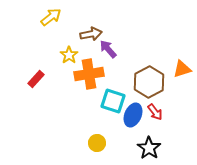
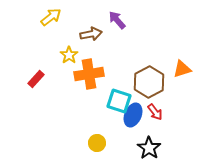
purple arrow: moved 9 px right, 29 px up
cyan square: moved 6 px right
